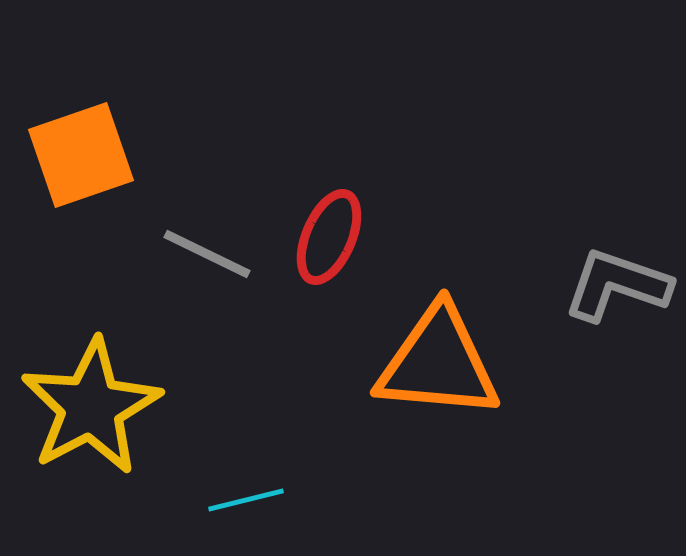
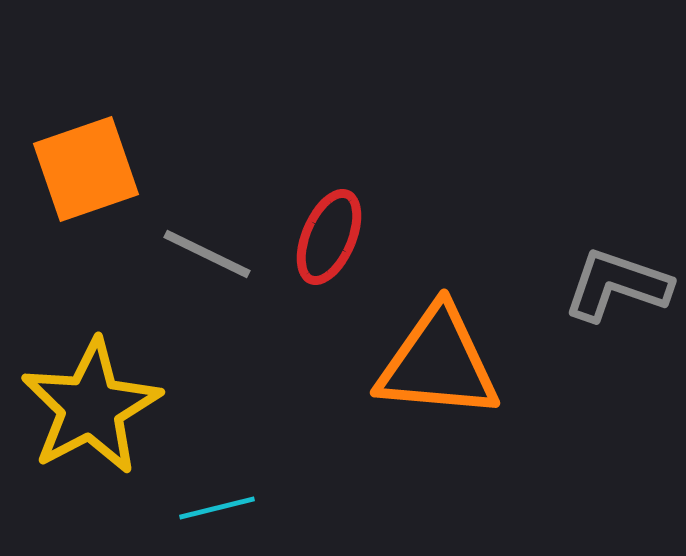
orange square: moved 5 px right, 14 px down
cyan line: moved 29 px left, 8 px down
